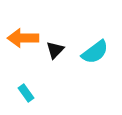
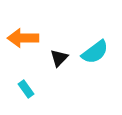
black triangle: moved 4 px right, 8 px down
cyan rectangle: moved 4 px up
